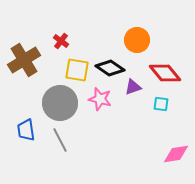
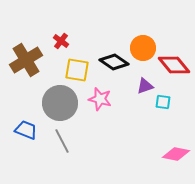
orange circle: moved 6 px right, 8 px down
brown cross: moved 2 px right
black diamond: moved 4 px right, 6 px up
red diamond: moved 9 px right, 8 px up
purple triangle: moved 12 px right, 1 px up
cyan square: moved 2 px right, 2 px up
blue trapezoid: rotated 120 degrees clockwise
gray line: moved 2 px right, 1 px down
pink diamond: rotated 20 degrees clockwise
